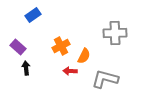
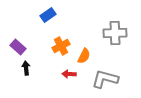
blue rectangle: moved 15 px right
red arrow: moved 1 px left, 3 px down
